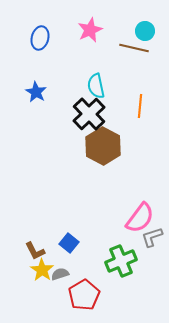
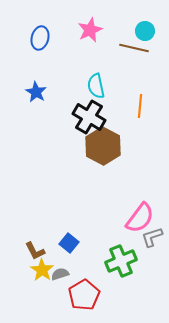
black cross: moved 3 px down; rotated 16 degrees counterclockwise
